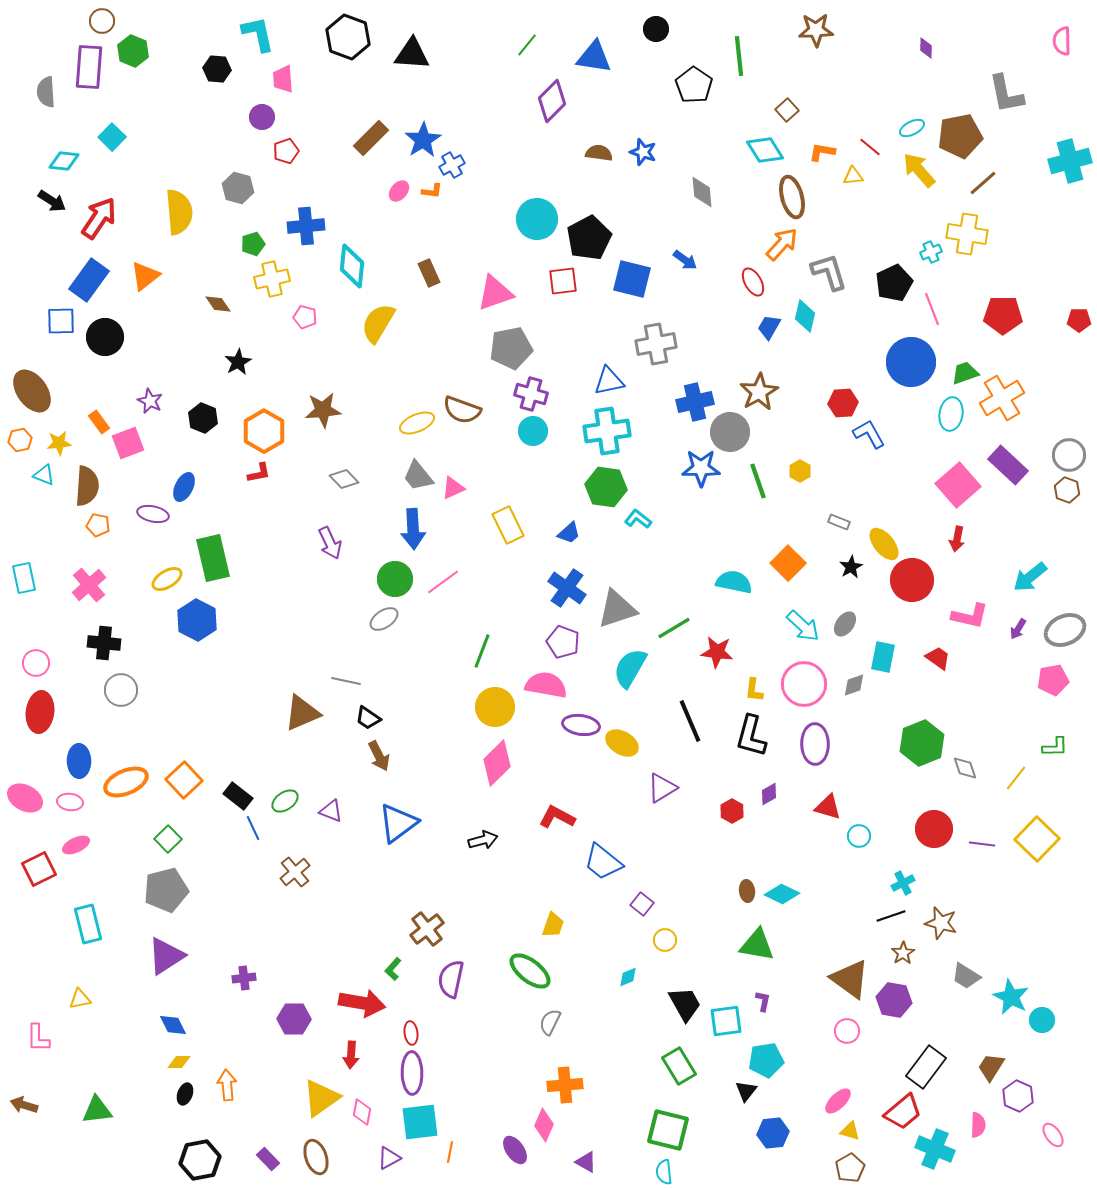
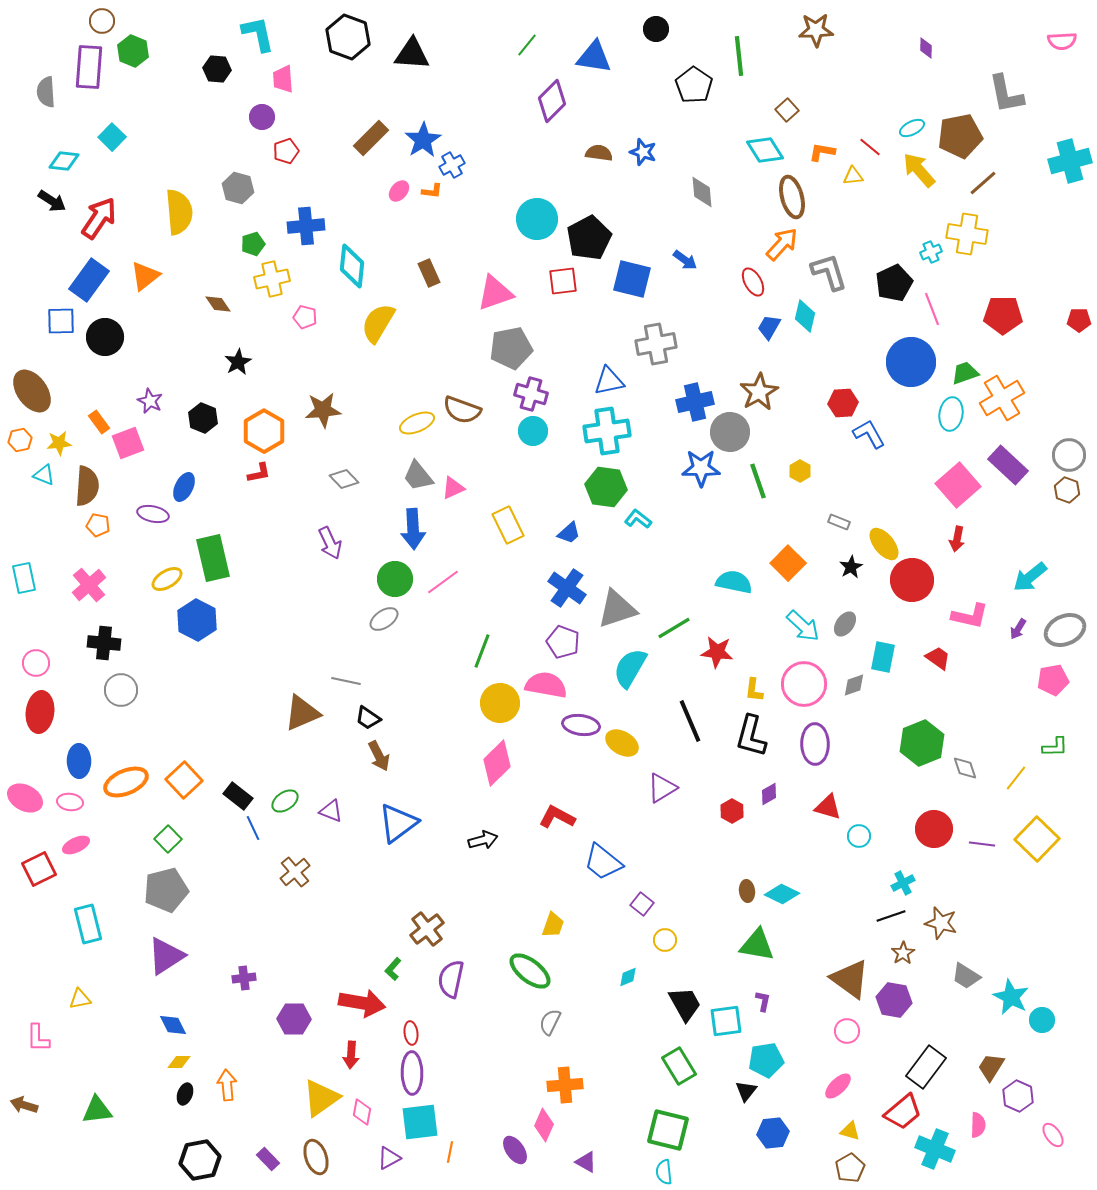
pink semicircle at (1062, 41): rotated 92 degrees counterclockwise
yellow circle at (495, 707): moved 5 px right, 4 px up
pink ellipse at (838, 1101): moved 15 px up
